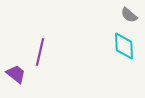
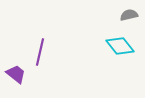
gray semicircle: rotated 126 degrees clockwise
cyan diamond: moved 4 px left; rotated 36 degrees counterclockwise
